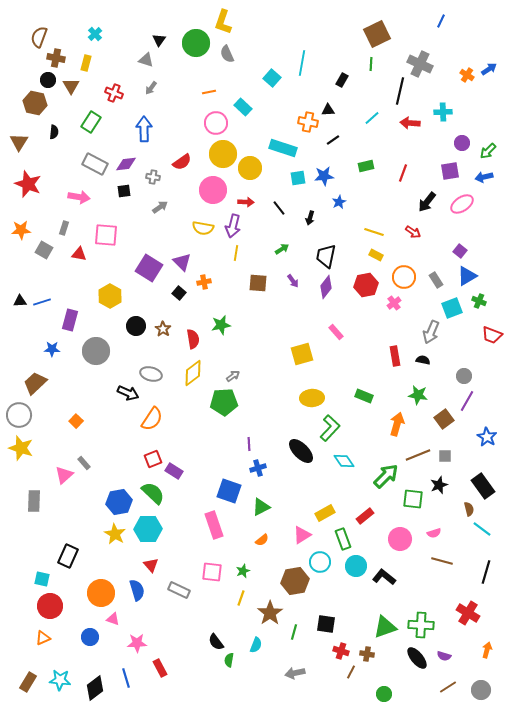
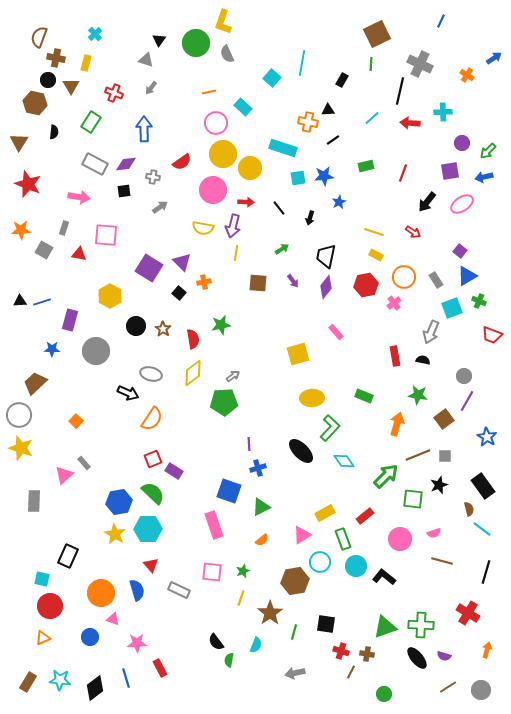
blue arrow at (489, 69): moved 5 px right, 11 px up
yellow square at (302, 354): moved 4 px left
